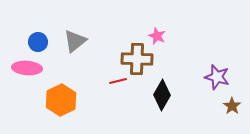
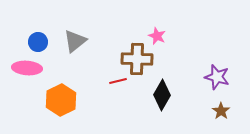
brown star: moved 11 px left, 5 px down
